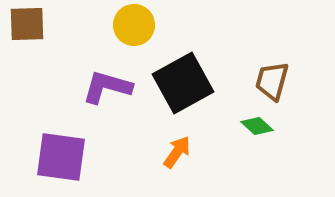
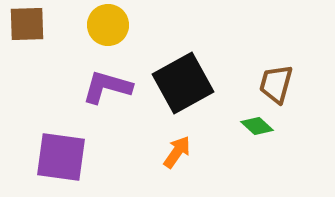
yellow circle: moved 26 px left
brown trapezoid: moved 4 px right, 3 px down
